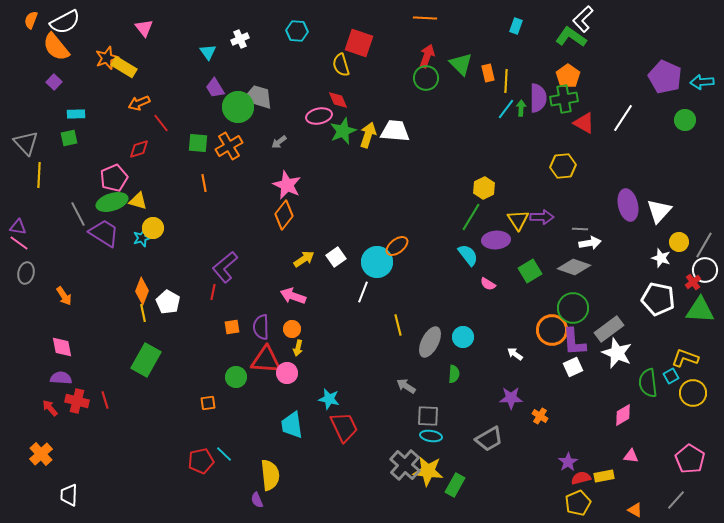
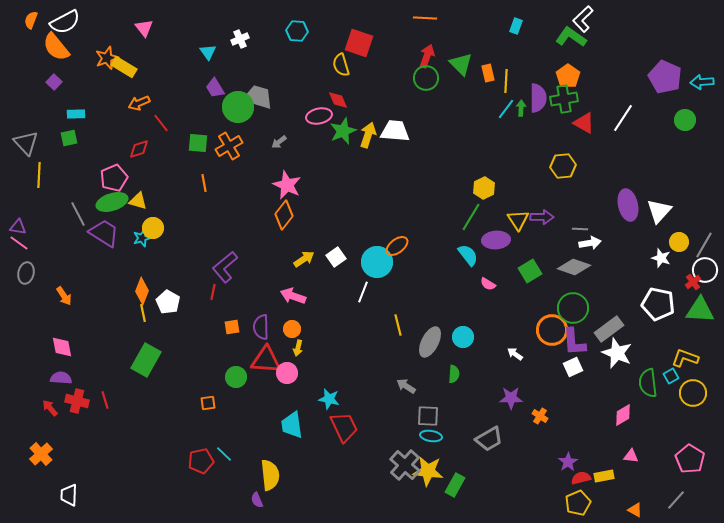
white pentagon at (658, 299): moved 5 px down
